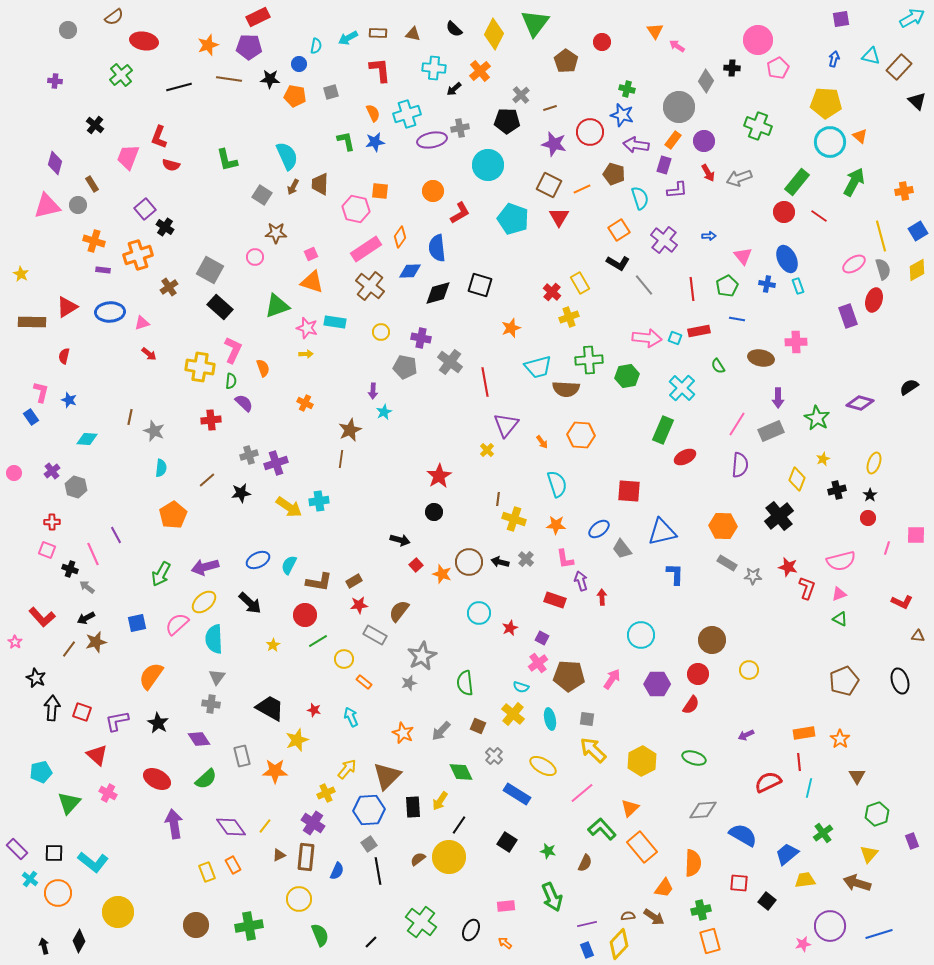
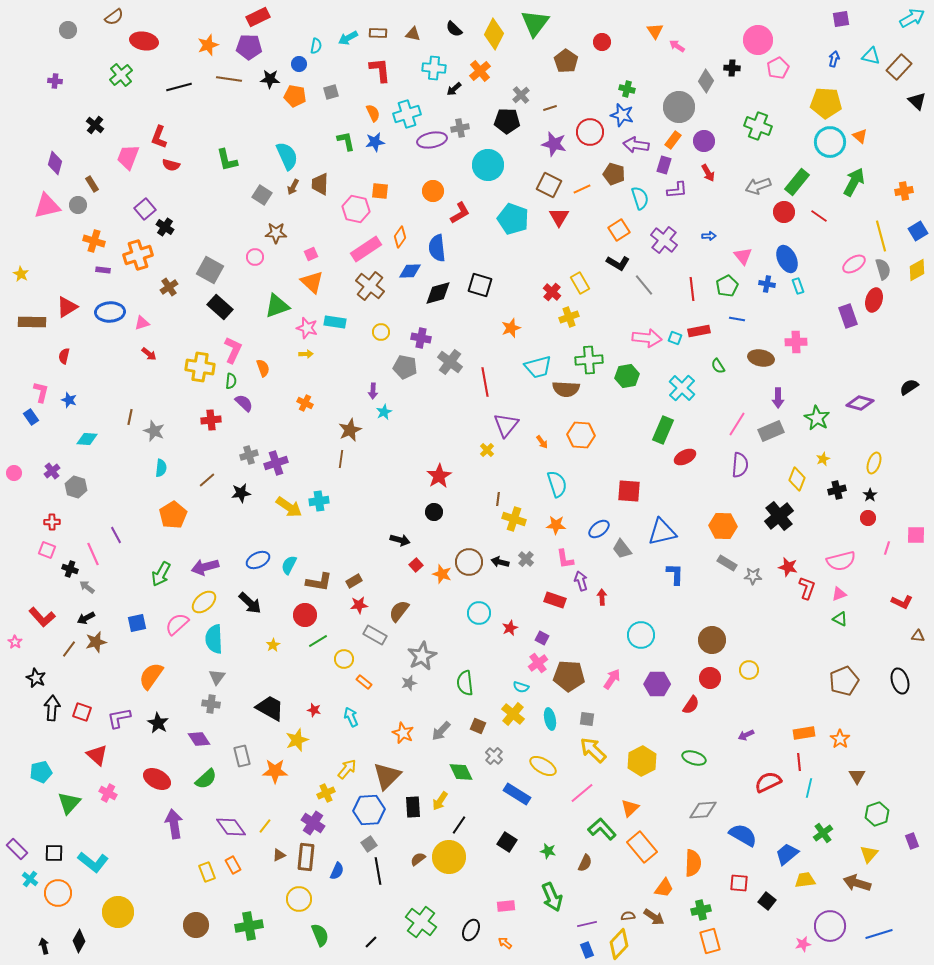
gray arrow at (739, 178): moved 19 px right, 8 px down
orange triangle at (312, 282): rotated 25 degrees clockwise
red circle at (698, 674): moved 12 px right, 4 px down
purple L-shape at (117, 721): moved 2 px right, 3 px up
